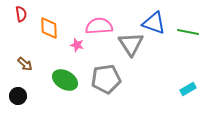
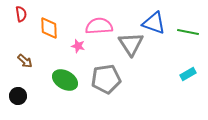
pink star: moved 1 px right, 1 px down
brown arrow: moved 3 px up
cyan rectangle: moved 15 px up
